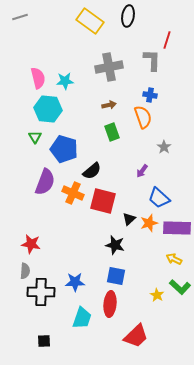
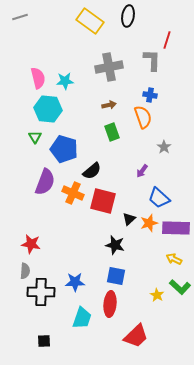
purple rectangle: moved 1 px left
